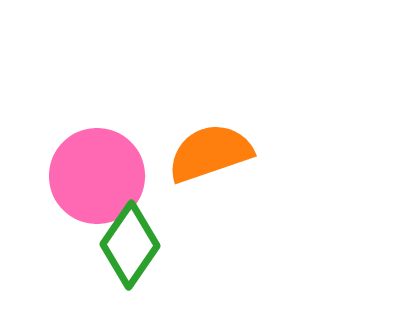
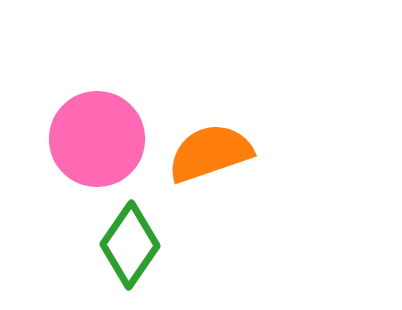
pink circle: moved 37 px up
